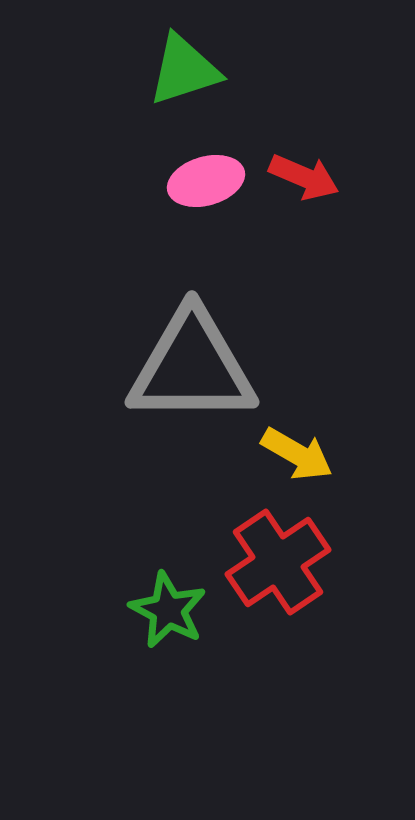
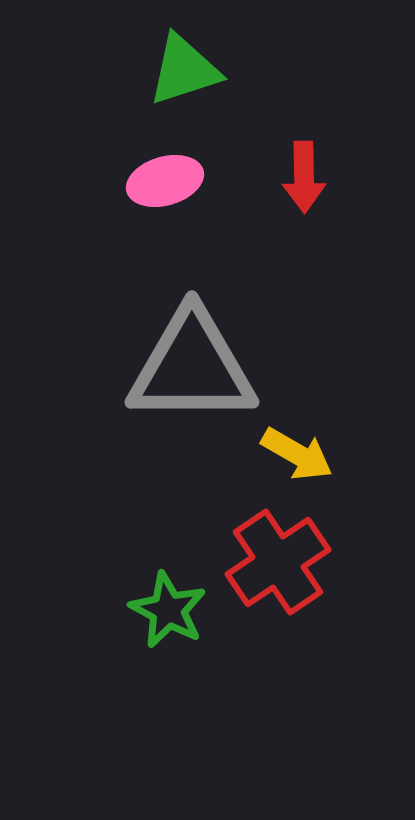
red arrow: rotated 66 degrees clockwise
pink ellipse: moved 41 px left
